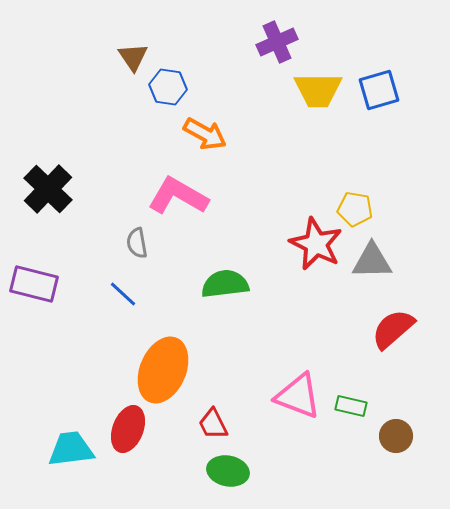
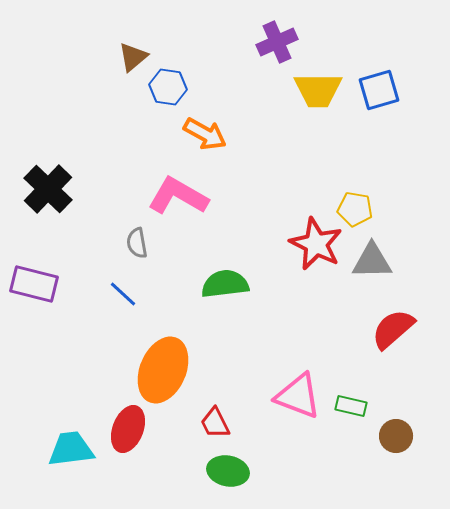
brown triangle: rotated 24 degrees clockwise
red trapezoid: moved 2 px right, 1 px up
